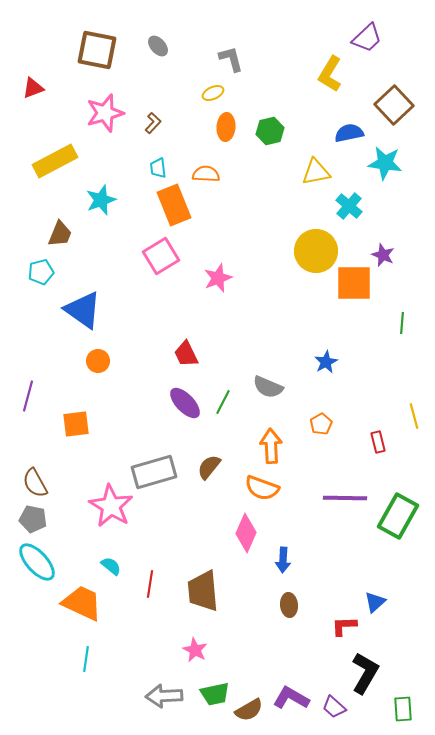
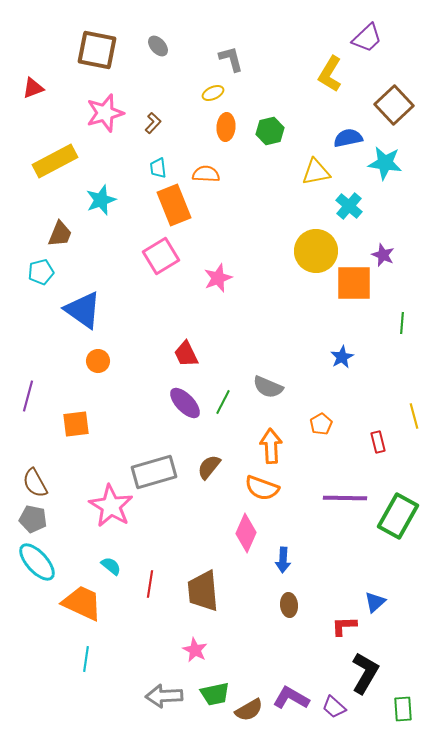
blue semicircle at (349, 133): moved 1 px left, 5 px down
blue star at (326, 362): moved 16 px right, 5 px up
